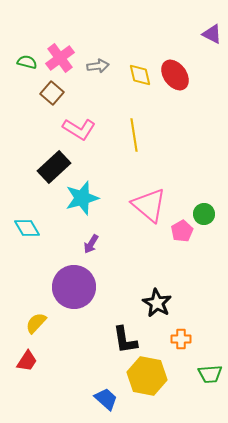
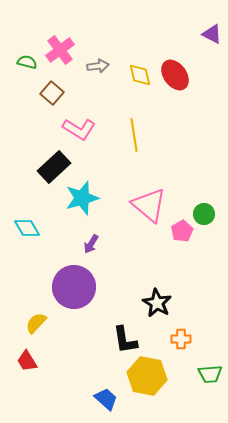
pink cross: moved 8 px up
red trapezoid: rotated 115 degrees clockwise
